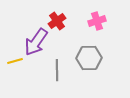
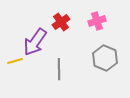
red cross: moved 4 px right, 1 px down
purple arrow: moved 1 px left
gray hexagon: moved 16 px right; rotated 25 degrees clockwise
gray line: moved 2 px right, 1 px up
